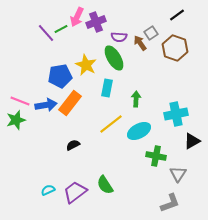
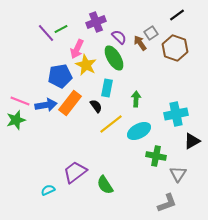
pink arrow: moved 32 px down
purple semicircle: rotated 140 degrees counterclockwise
black semicircle: moved 23 px right, 39 px up; rotated 80 degrees clockwise
purple trapezoid: moved 20 px up
gray L-shape: moved 3 px left
